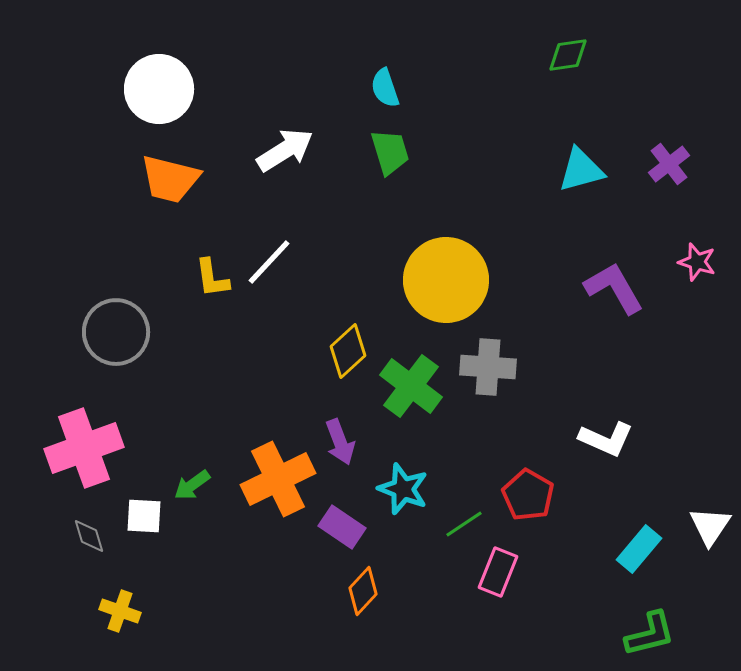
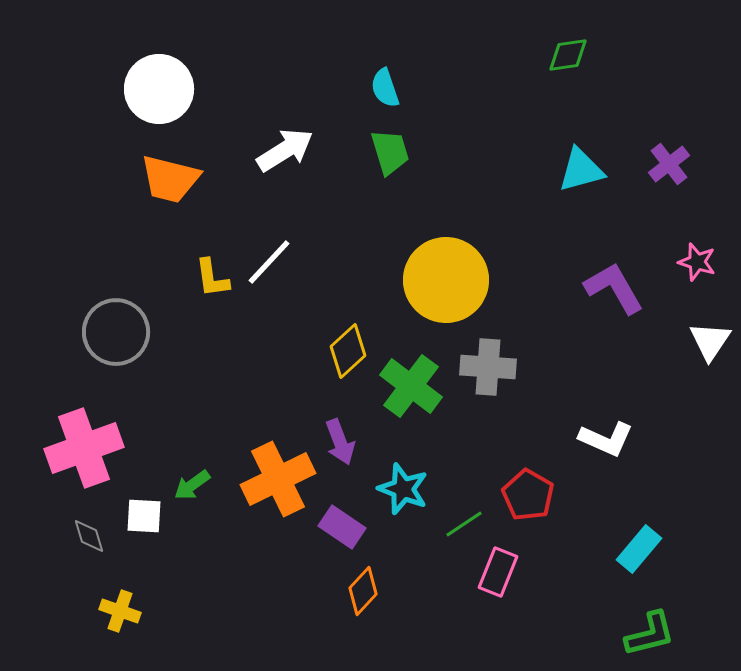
white triangle: moved 185 px up
